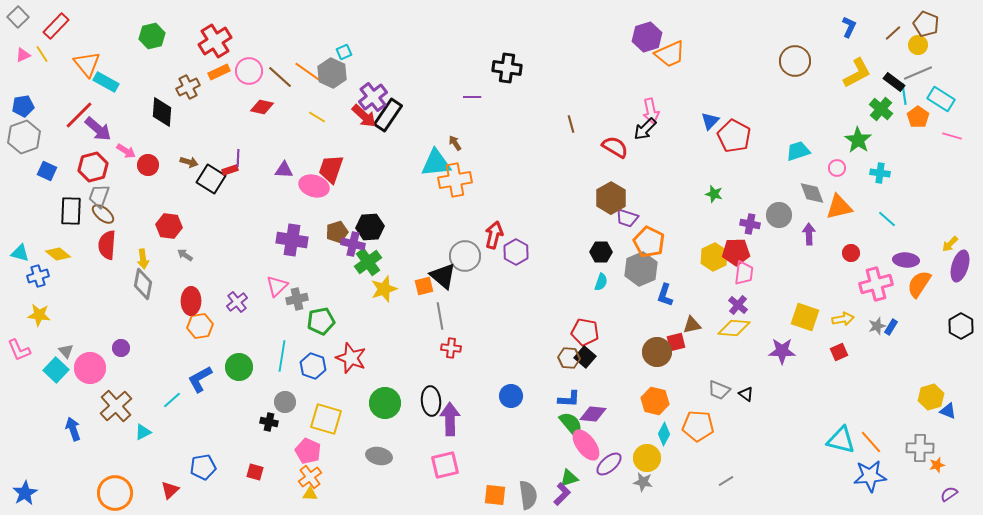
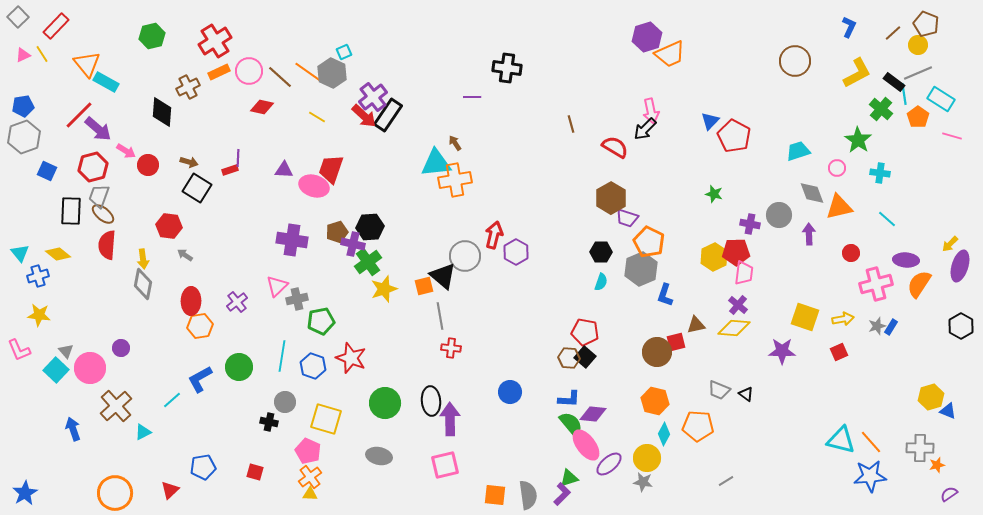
black square at (211, 179): moved 14 px left, 9 px down
cyan triangle at (20, 253): rotated 36 degrees clockwise
brown triangle at (692, 325): moved 4 px right
blue circle at (511, 396): moved 1 px left, 4 px up
